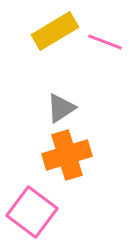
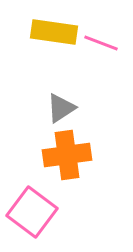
yellow rectangle: moved 1 px left, 1 px down; rotated 39 degrees clockwise
pink line: moved 4 px left, 1 px down
orange cross: rotated 9 degrees clockwise
